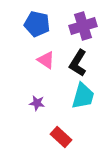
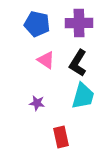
purple cross: moved 4 px left, 3 px up; rotated 16 degrees clockwise
red rectangle: rotated 35 degrees clockwise
